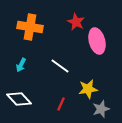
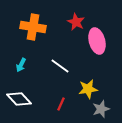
orange cross: moved 3 px right
